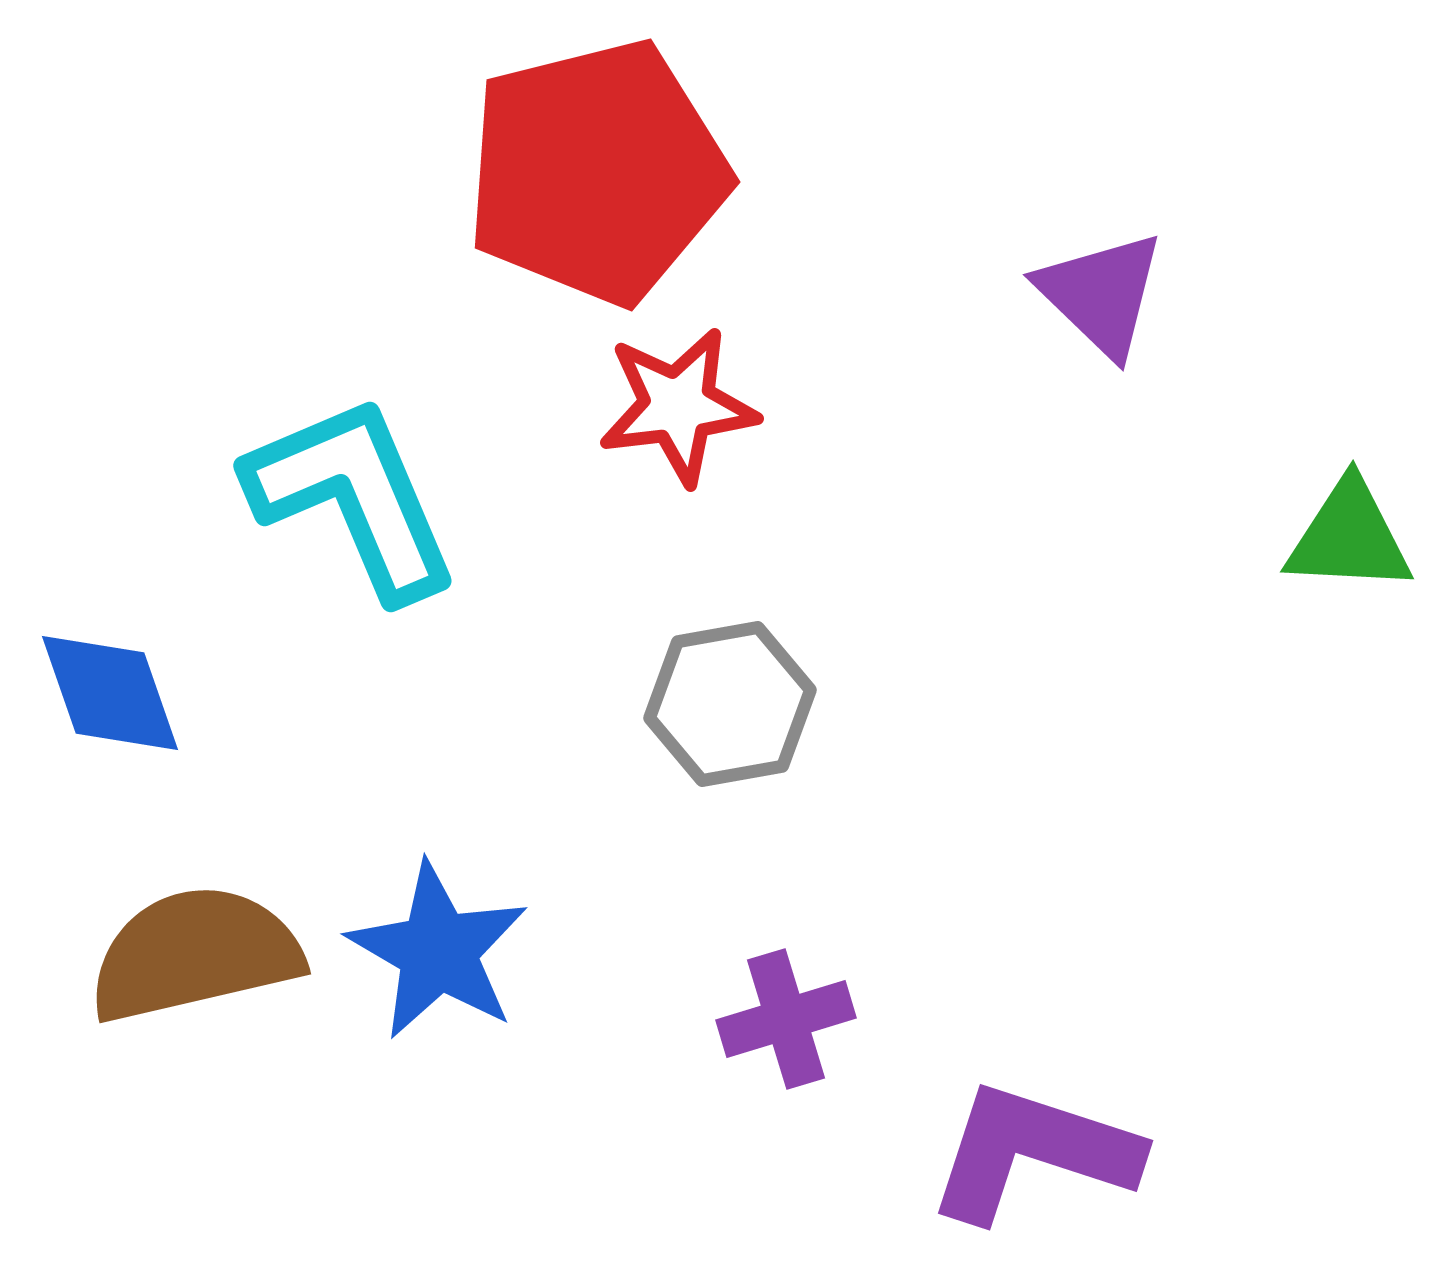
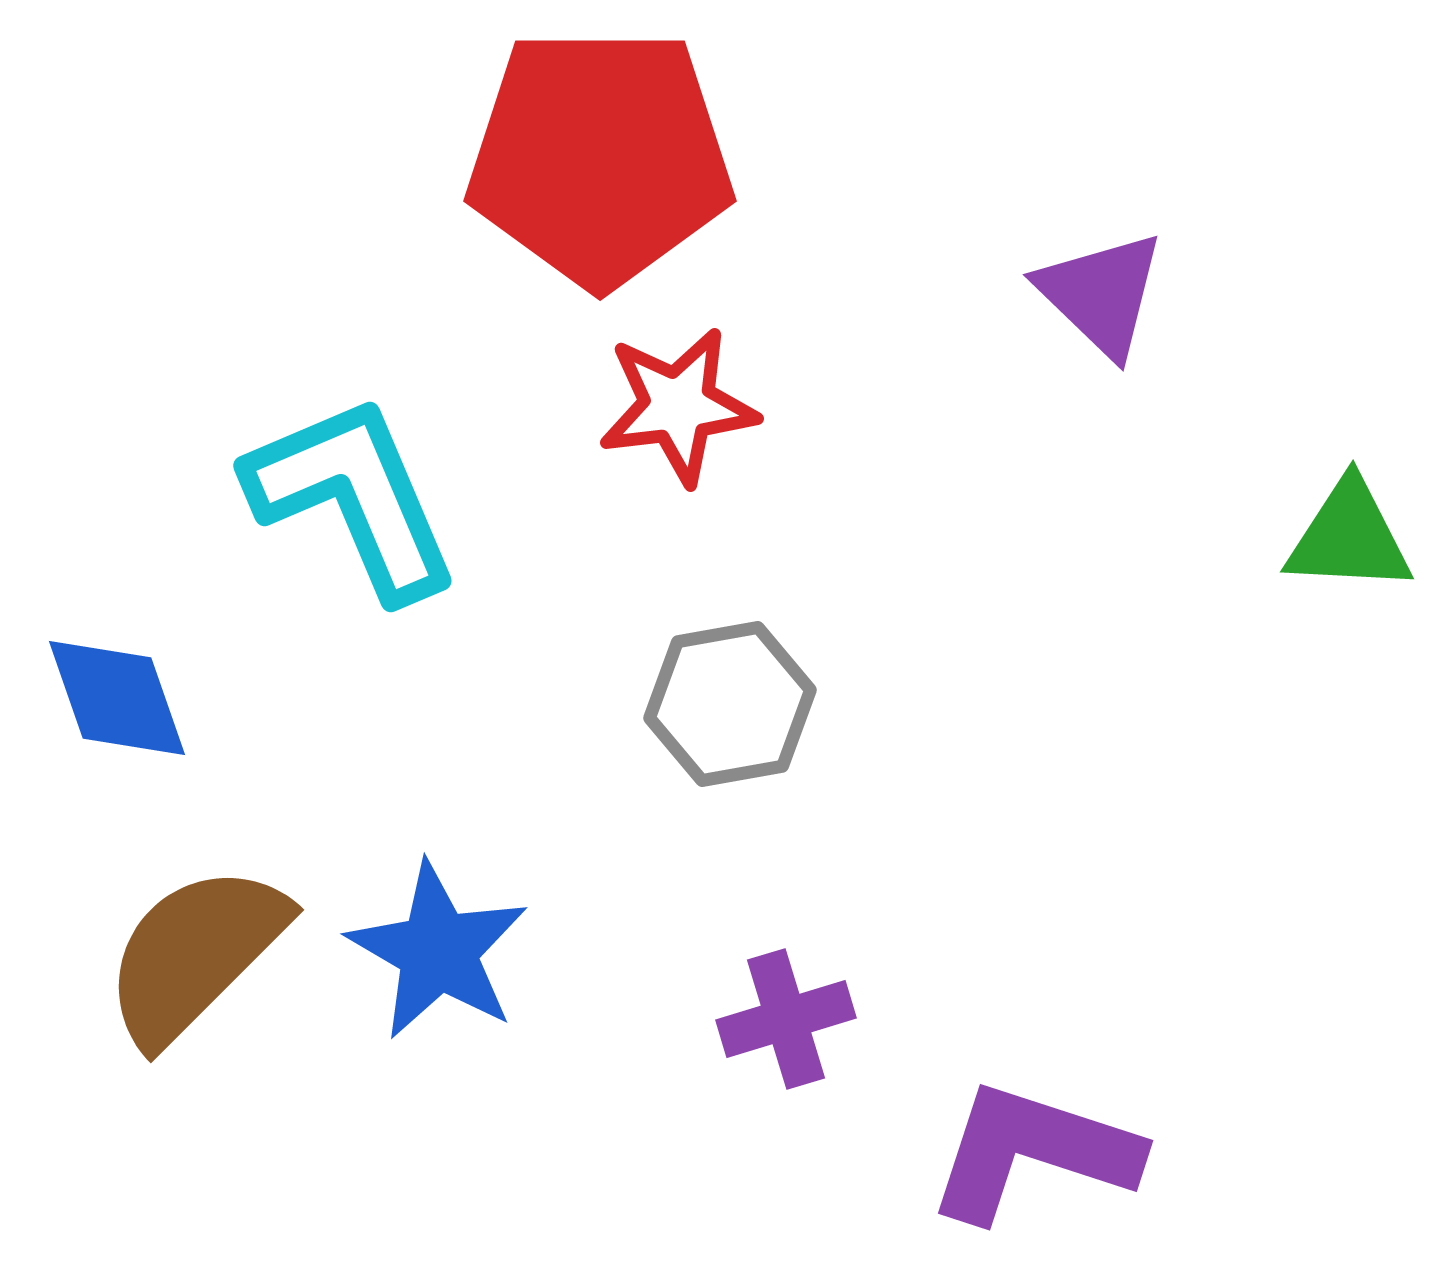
red pentagon: moved 3 px right, 15 px up; rotated 14 degrees clockwise
blue diamond: moved 7 px right, 5 px down
brown semicircle: rotated 32 degrees counterclockwise
